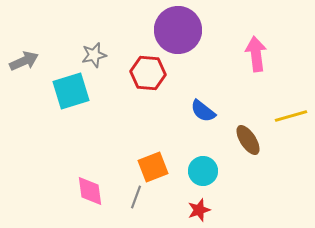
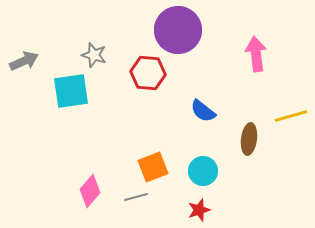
gray star: rotated 30 degrees clockwise
cyan square: rotated 9 degrees clockwise
brown ellipse: moved 1 px right, 1 px up; rotated 40 degrees clockwise
pink diamond: rotated 48 degrees clockwise
gray line: rotated 55 degrees clockwise
